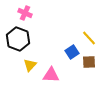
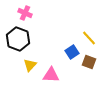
brown square: rotated 24 degrees clockwise
